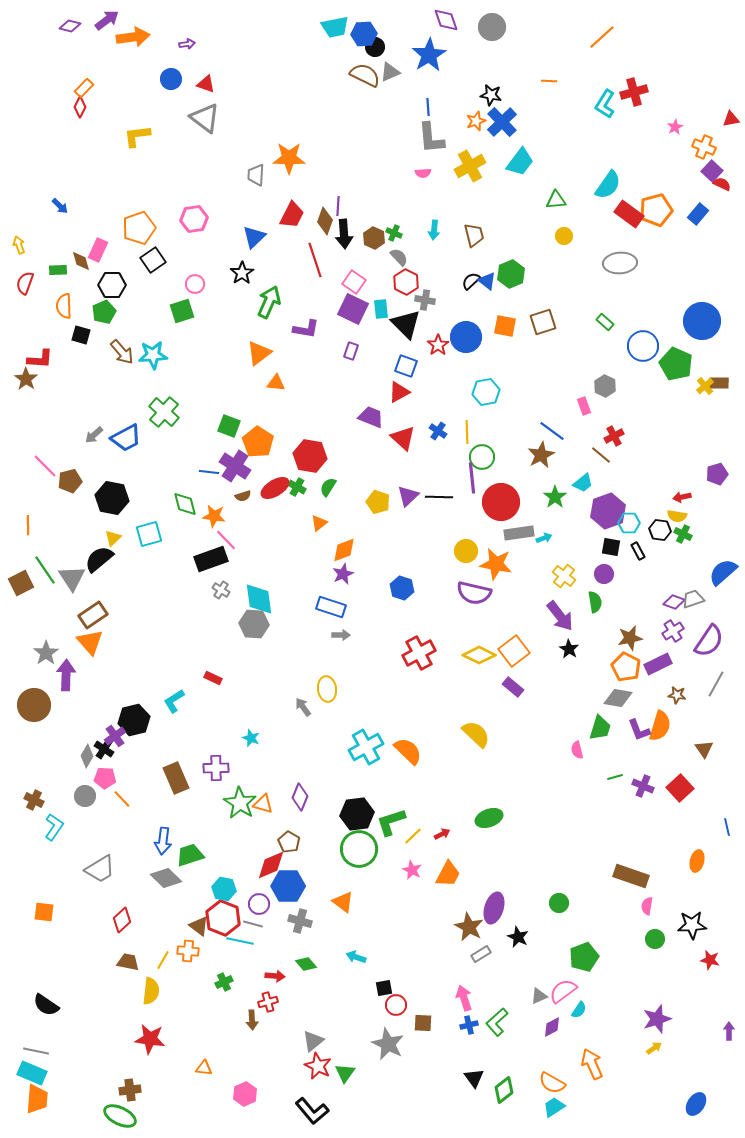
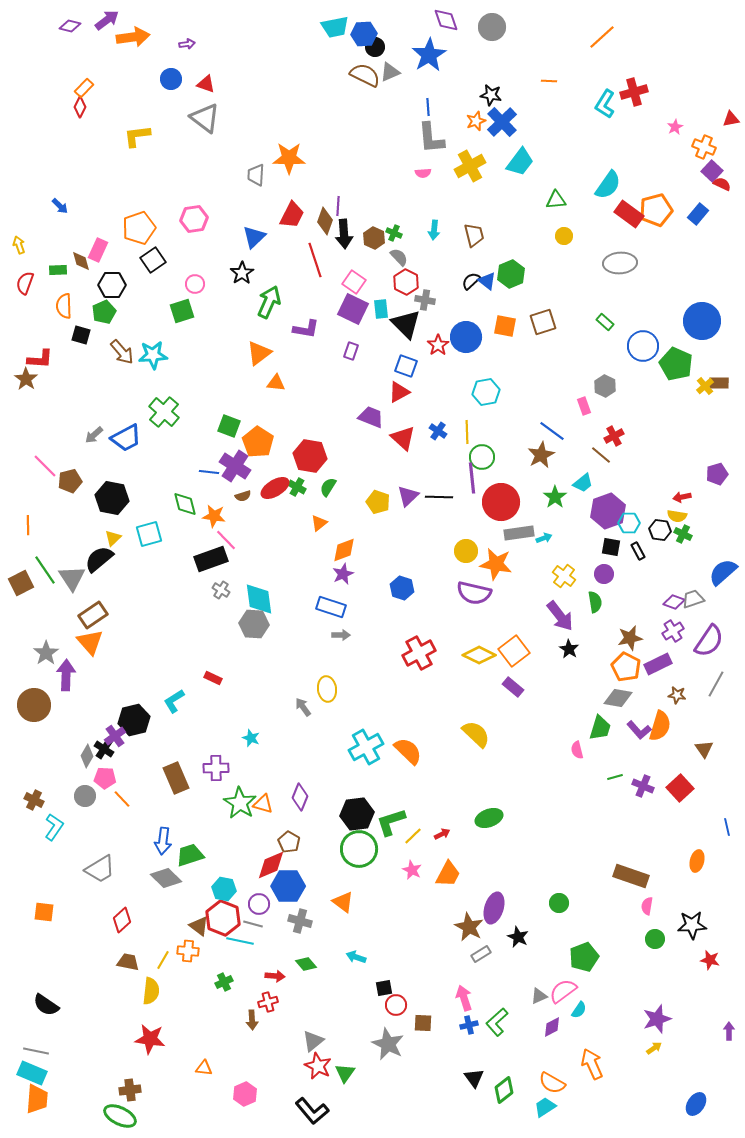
purple L-shape at (639, 730): rotated 20 degrees counterclockwise
cyan trapezoid at (554, 1107): moved 9 px left
